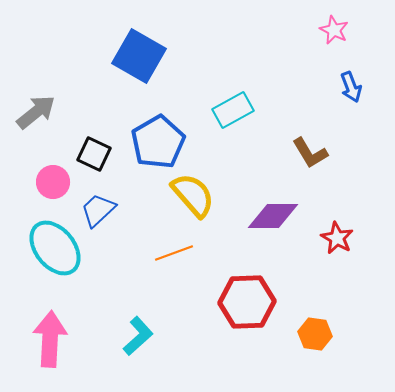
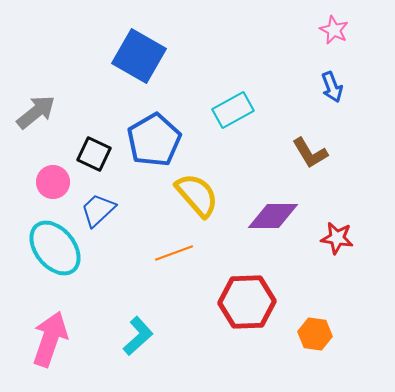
blue arrow: moved 19 px left
blue pentagon: moved 4 px left, 2 px up
yellow semicircle: moved 4 px right
red star: rotated 20 degrees counterclockwise
pink arrow: rotated 16 degrees clockwise
